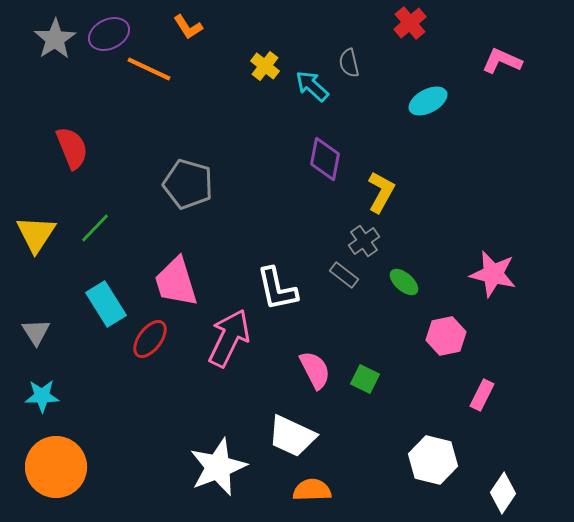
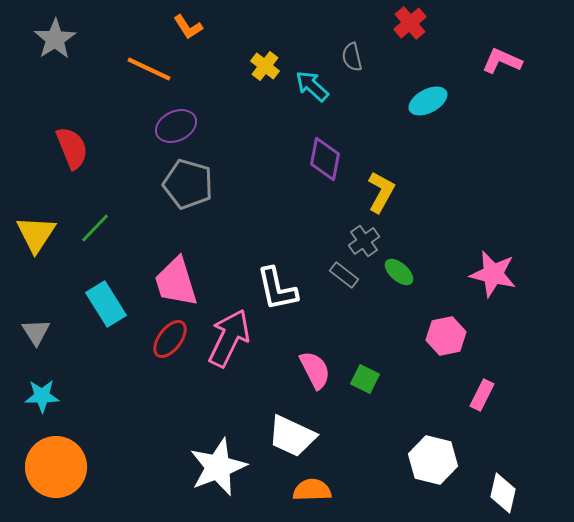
purple ellipse: moved 67 px right, 92 px down
gray semicircle: moved 3 px right, 6 px up
green ellipse: moved 5 px left, 10 px up
red ellipse: moved 20 px right
white diamond: rotated 21 degrees counterclockwise
